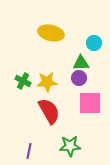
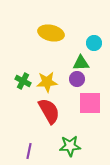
purple circle: moved 2 px left, 1 px down
